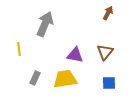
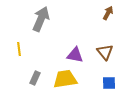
gray arrow: moved 4 px left, 5 px up
brown triangle: rotated 18 degrees counterclockwise
